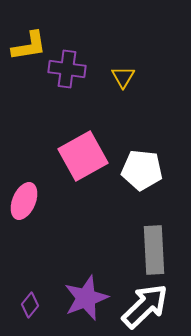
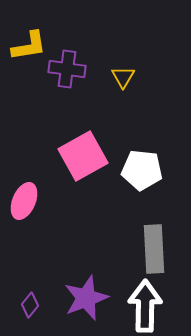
gray rectangle: moved 1 px up
white arrow: rotated 45 degrees counterclockwise
